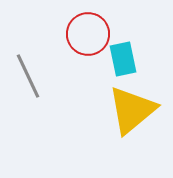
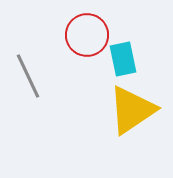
red circle: moved 1 px left, 1 px down
yellow triangle: rotated 6 degrees clockwise
